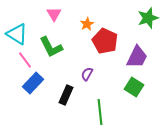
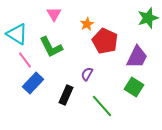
green line: moved 2 px right, 6 px up; rotated 35 degrees counterclockwise
